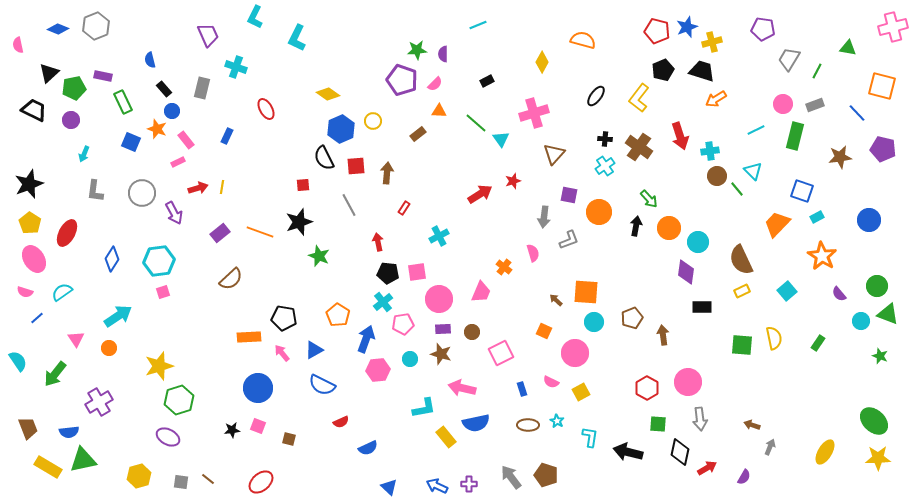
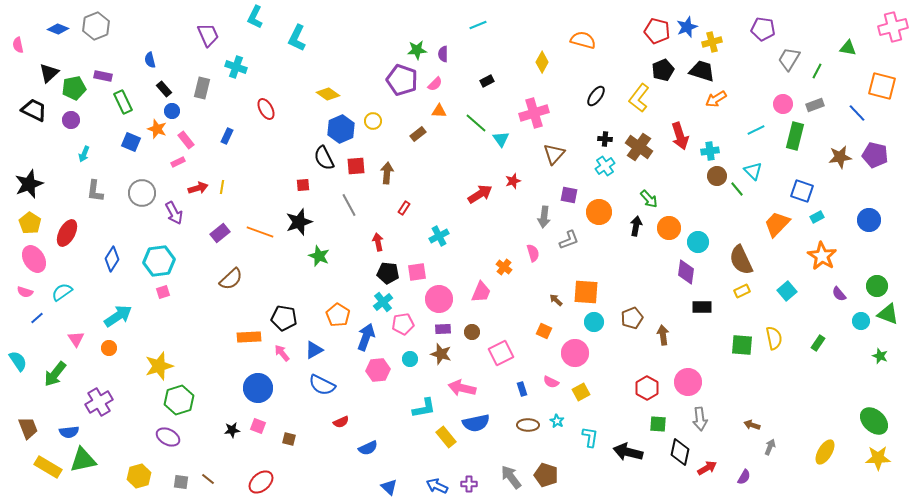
purple pentagon at (883, 149): moved 8 px left, 6 px down
blue arrow at (366, 339): moved 2 px up
